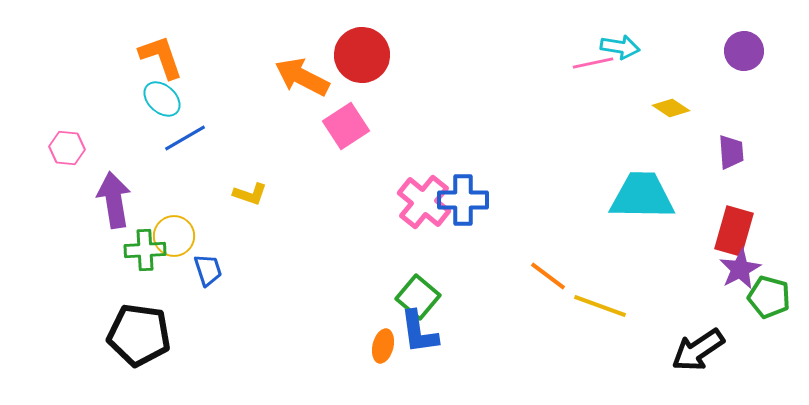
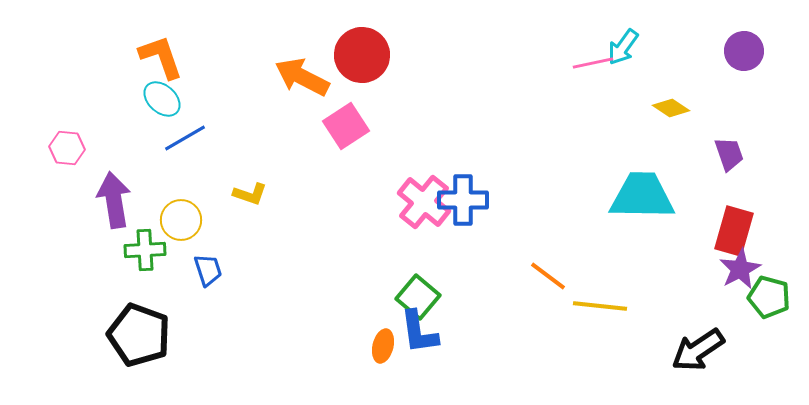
cyan arrow: moved 3 px right; rotated 117 degrees clockwise
purple trapezoid: moved 2 px left, 2 px down; rotated 15 degrees counterclockwise
yellow circle: moved 7 px right, 16 px up
yellow line: rotated 14 degrees counterclockwise
black pentagon: rotated 12 degrees clockwise
